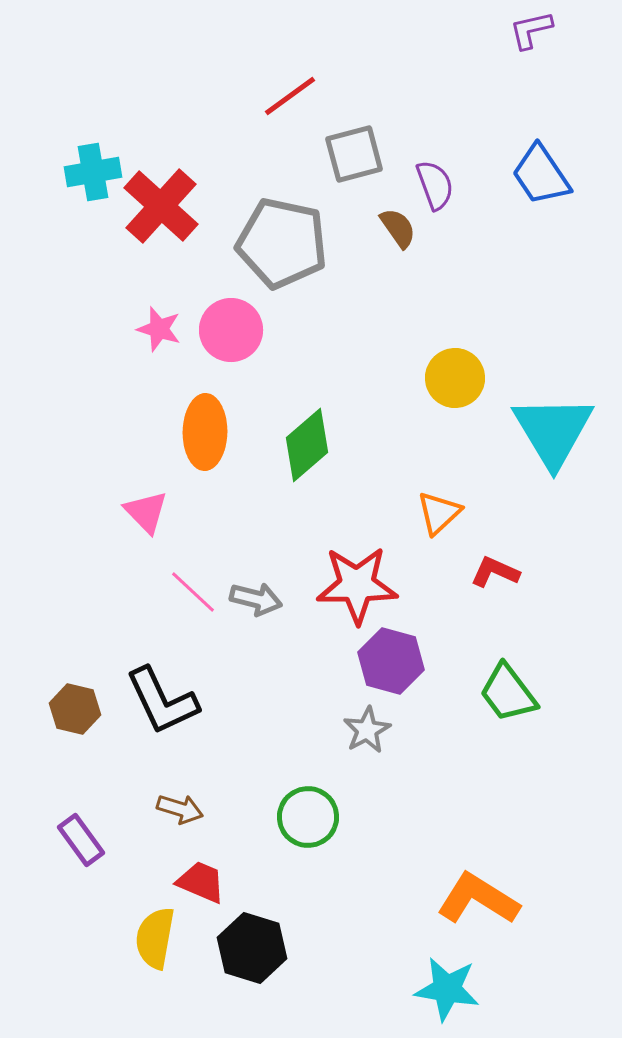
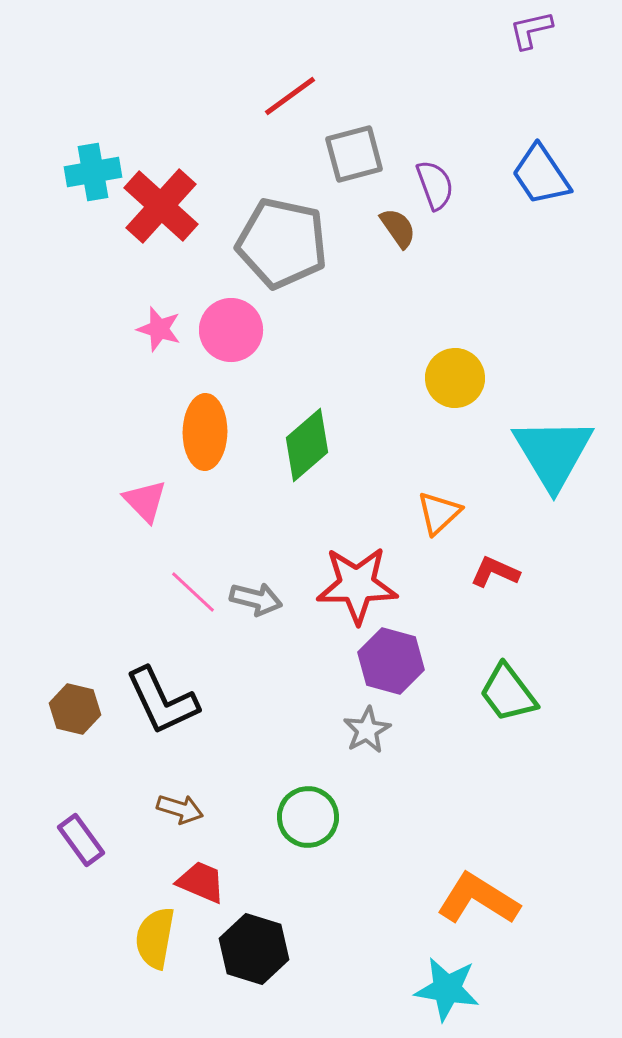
cyan triangle: moved 22 px down
pink triangle: moved 1 px left, 11 px up
black hexagon: moved 2 px right, 1 px down
